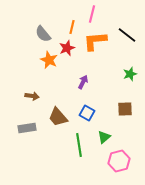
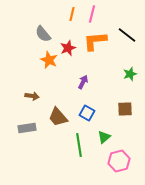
orange line: moved 13 px up
red star: moved 1 px right
